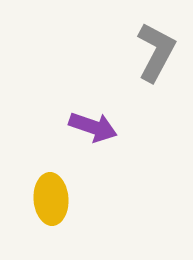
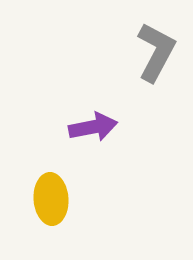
purple arrow: rotated 30 degrees counterclockwise
